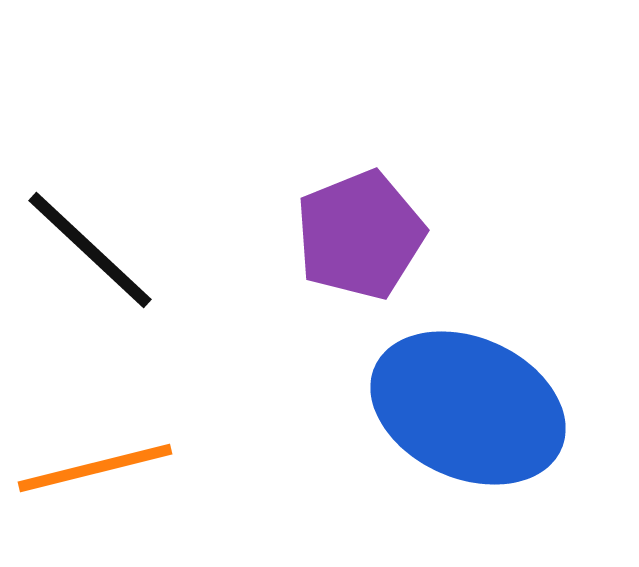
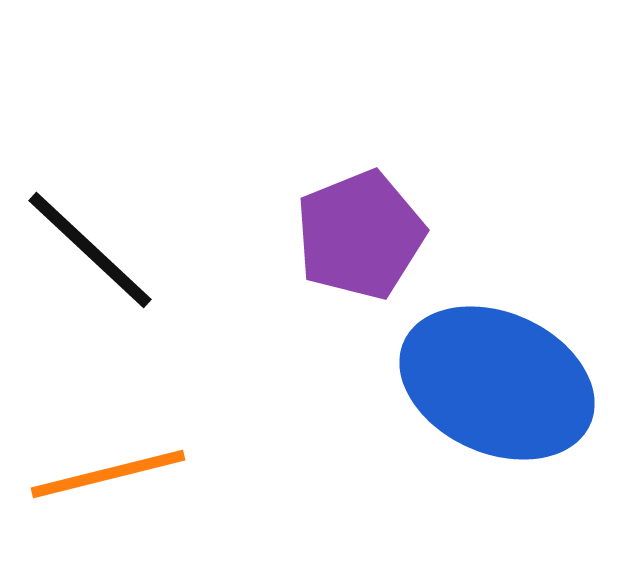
blue ellipse: moved 29 px right, 25 px up
orange line: moved 13 px right, 6 px down
